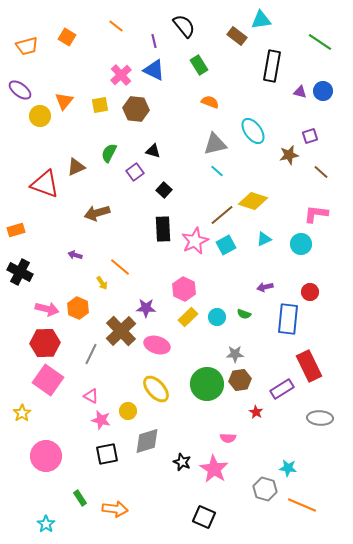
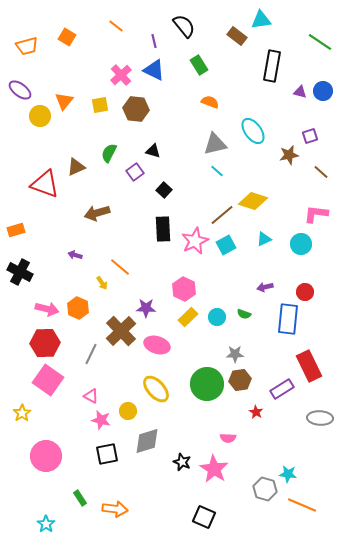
red circle at (310, 292): moved 5 px left
cyan star at (288, 468): moved 6 px down
